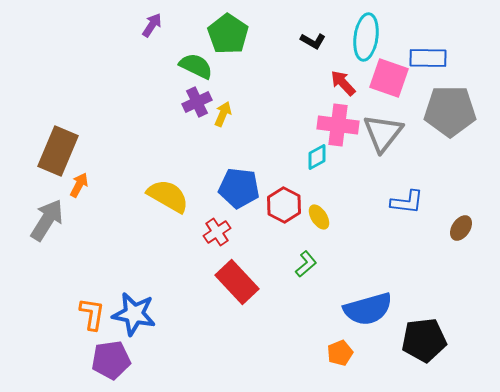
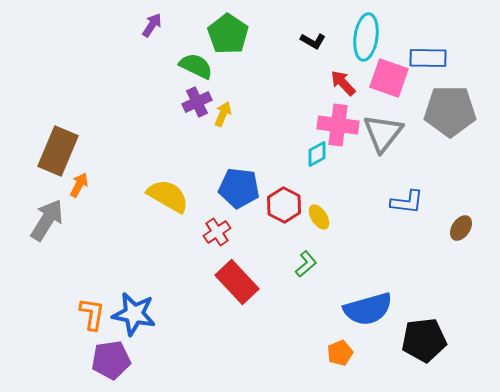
cyan diamond: moved 3 px up
